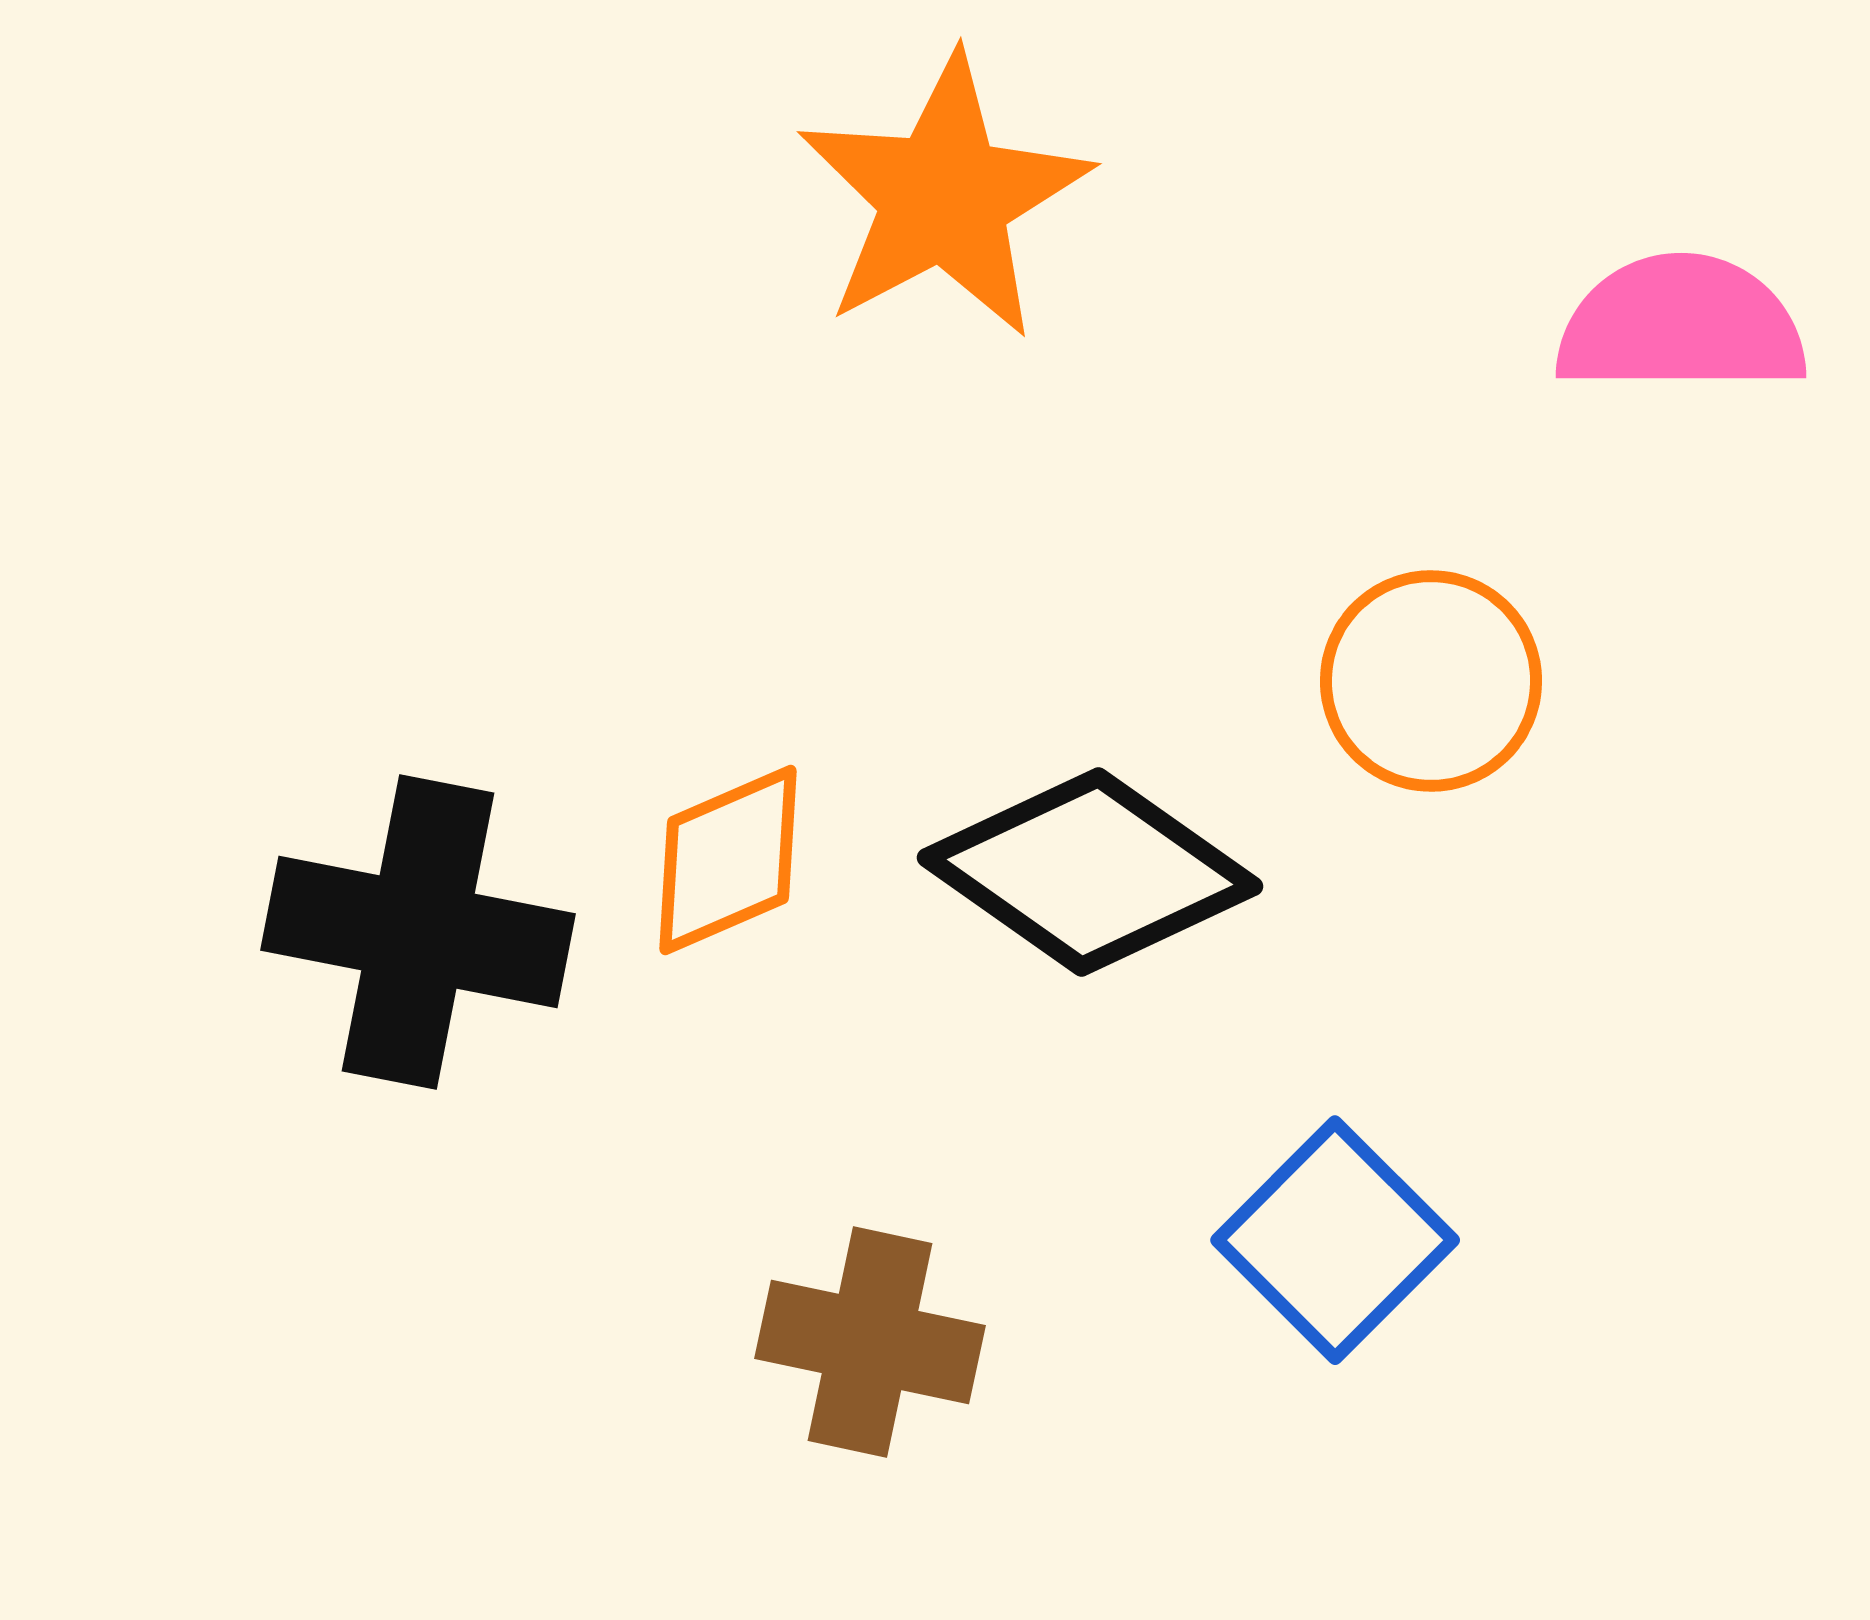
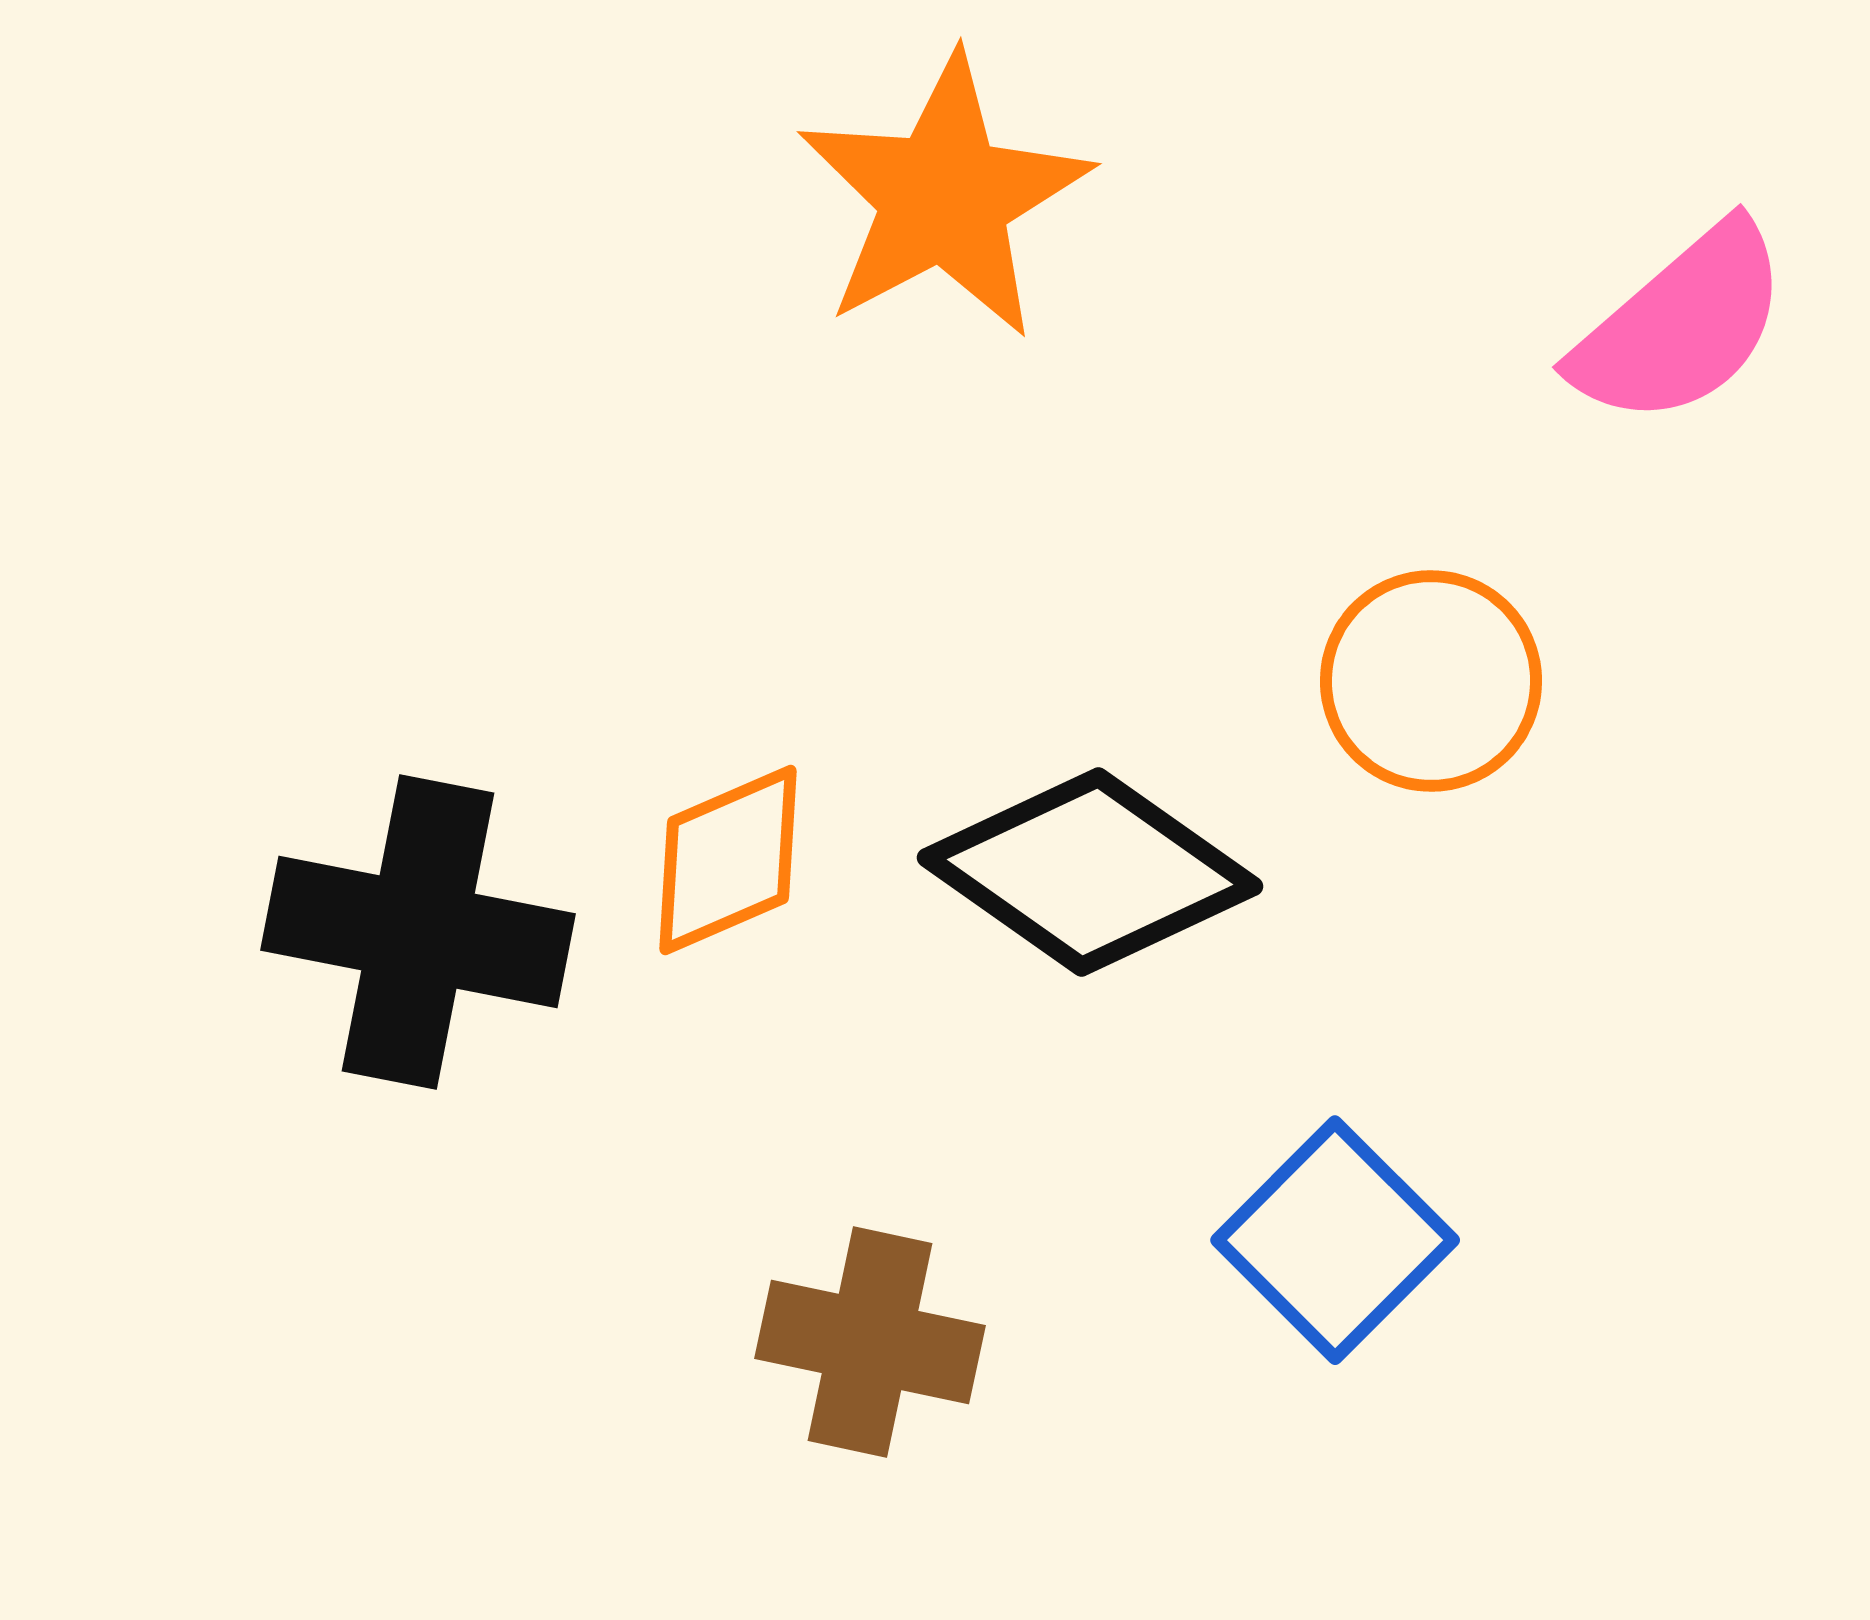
pink semicircle: rotated 139 degrees clockwise
